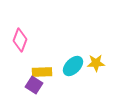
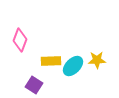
yellow star: moved 1 px right, 3 px up
yellow rectangle: moved 9 px right, 11 px up
